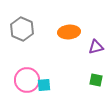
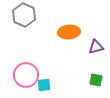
gray hexagon: moved 2 px right, 14 px up
pink circle: moved 1 px left, 5 px up
